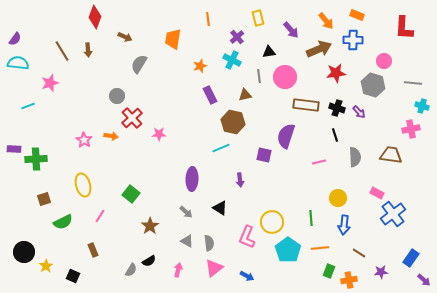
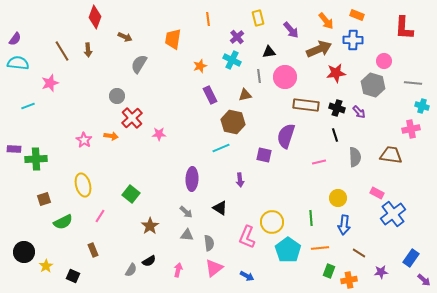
gray triangle at (187, 241): moved 6 px up; rotated 24 degrees counterclockwise
